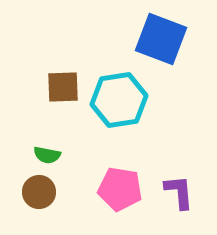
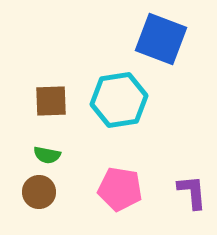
brown square: moved 12 px left, 14 px down
purple L-shape: moved 13 px right
